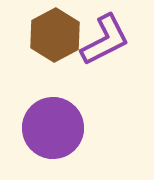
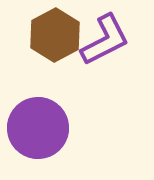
purple circle: moved 15 px left
